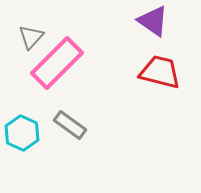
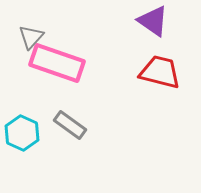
pink rectangle: rotated 64 degrees clockwise
